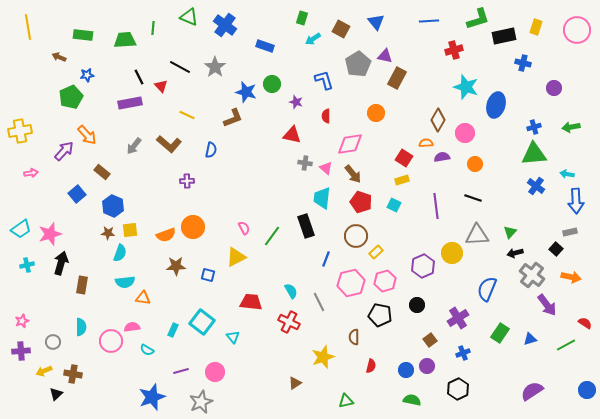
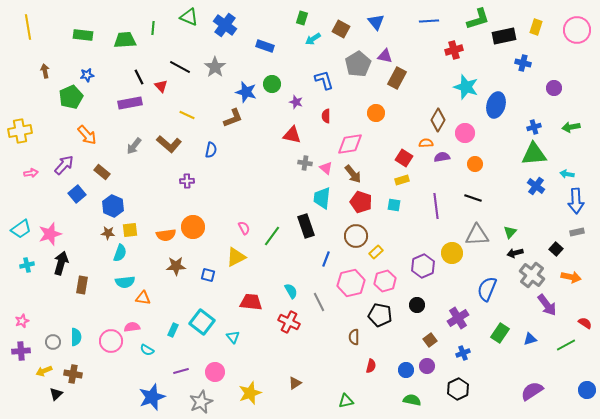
brown arrow at (59, 57): moved 14 px left, 14 px down; rotated 56 degrees clockwise
purple arrow at (64, 151): moved 14 px down
cyan square at (394, 205): rotated 16 degrees counterclockwise
gray rectangle at (570, 232): moved 7 px right
orange semicircle at (166, 235): rotated 12 degrees clockwise
cyan semicircle at (81, 327): moved 5 px left, 10 px down
yellow star at (323, 357): moved 73 px left, 36 px down
